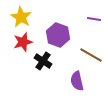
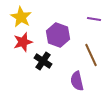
brown line: rotated 35 degrees clockwise
